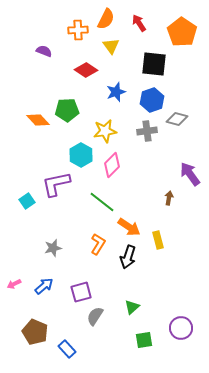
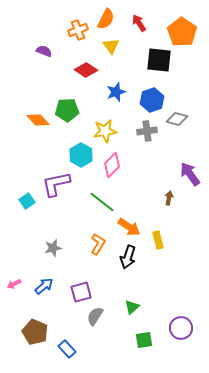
orange cross: rotated 18 degrees counterclockwise
black square: moved 5 px right, 4 px up
